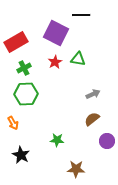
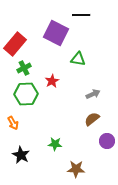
red rectangle: moved 1 px left, 2 px down; rotated 20 degrees counterclockwise
red star: moved 3 px left, 19 px down
green star: moved 2 px left, 4 px down
